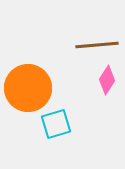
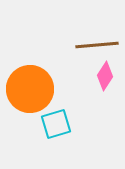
pink diamond: moved 2 px left, 4 px up
orange circle: moved 2 px right, 1 px down
